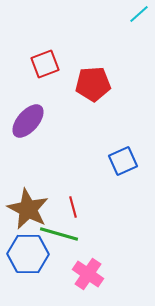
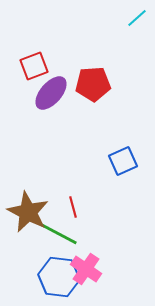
cyan line: moved 2 px left, 4 px down
red square: moved 11 px left, 2 px down
purple ellipse: moved 23 px right, 28 px up
brown star: moved 3 px down
green line: rotated 12 degrees clockwise
blue hexagon: moved 31 px right, 23 px down; rotated 6 degrees clockwise
pink cross: moved 2 px left, 5 px up
